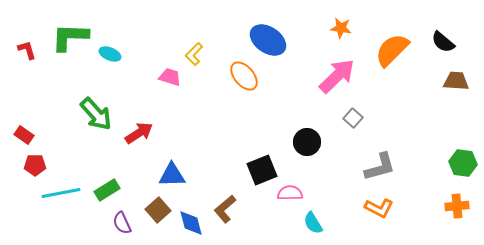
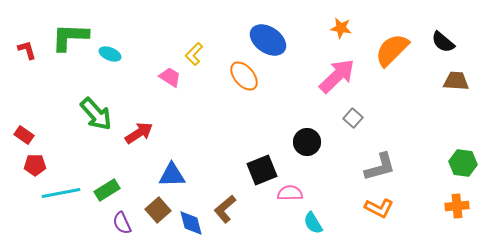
pink trapezoid: rotated 15 degrees clockwise
